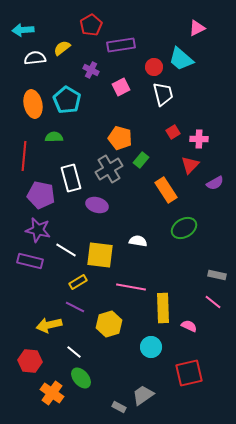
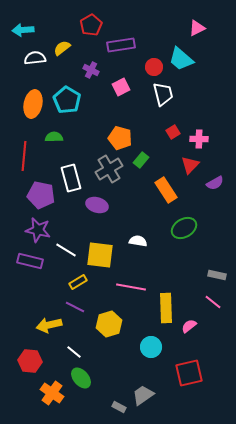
orange ellipse at (33, 104): rotated 24 degrees clockwise
yellow rectangle at (163, 308): moved 3 px right
pink semicircle at (189, 326): rotated 63 degrees counterclockwise
